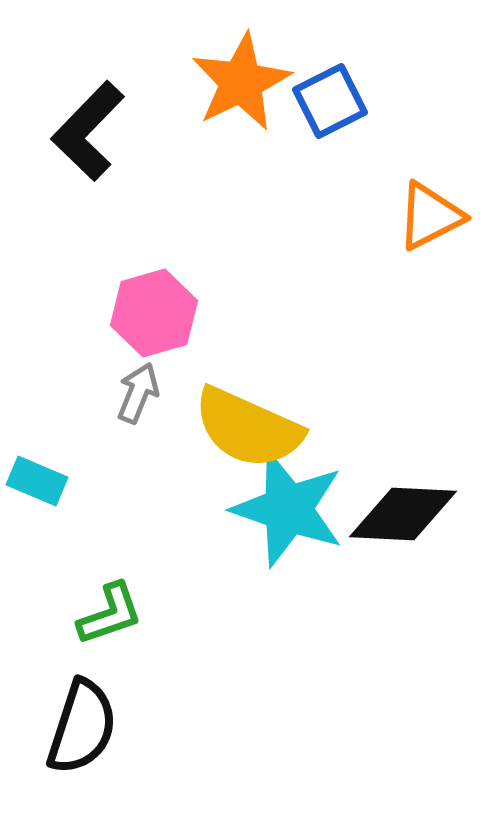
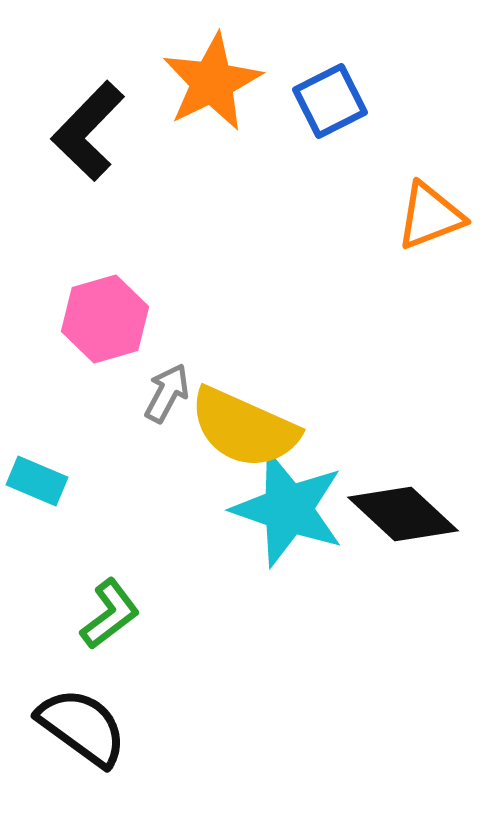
orange star: moved 29 px left
orange triangle: rotated 6 degrees clockwise
pink hexagon: moved 49 px left, 6 px down
gray arrow: moved 29 px right; rotated 6 degrees clockwise
yellow semicircle: moved 4 px left
black diamond: rotated 40 degrees clockwise
green L-shape: rotated 18 degrees counterclockwise
black semicircle: rotated 72 degrees counterclockwise
